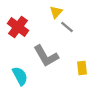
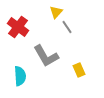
gray line: rotated 16 degrees clockwise
yellow rectangle: moved 3 px left, 2 px down; rotated 16 degrees counterclockwise
cyan semicircle: rotated 24 degrees clockwise
